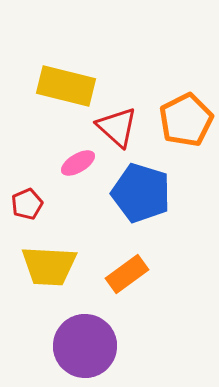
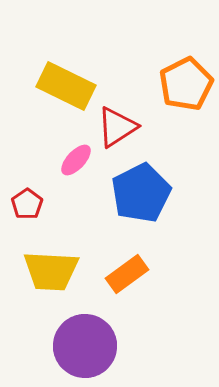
yellow rectangle: rotated 12 degrees clockwise
orange pentagon: moved 36 px up
red triangle: rotated 45 degrees clockwise
pink ellipse: moved 2 px left, 3 px up; rotated 16 degrees counterclockwise
blue pentagon: rotated 28 degrees clockwise
red pentagon: rotated 12 degrees counterclockwise
yellow trapezoid: moved 2 px right, 5 px down
